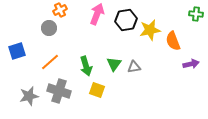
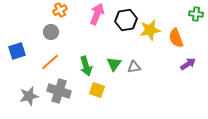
gray circle: moved 2 px right, 4 px down
orange semicircle: moved 3 px right, 3 px up
purple arrow: moved 3 px left; rotated 21 degrees counterclockwise
